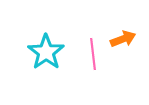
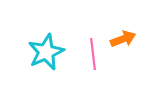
cyan star: rotated 12 degrees clockwise
